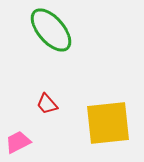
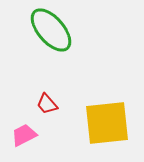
yellow square: moved 1 px left
pink trapezoid: moved 6 px right, 7 px up
